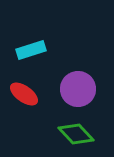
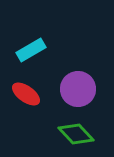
cyan rectangle: rotated 12 degrees counterclockwise
red ellipse: moved 2 px right
